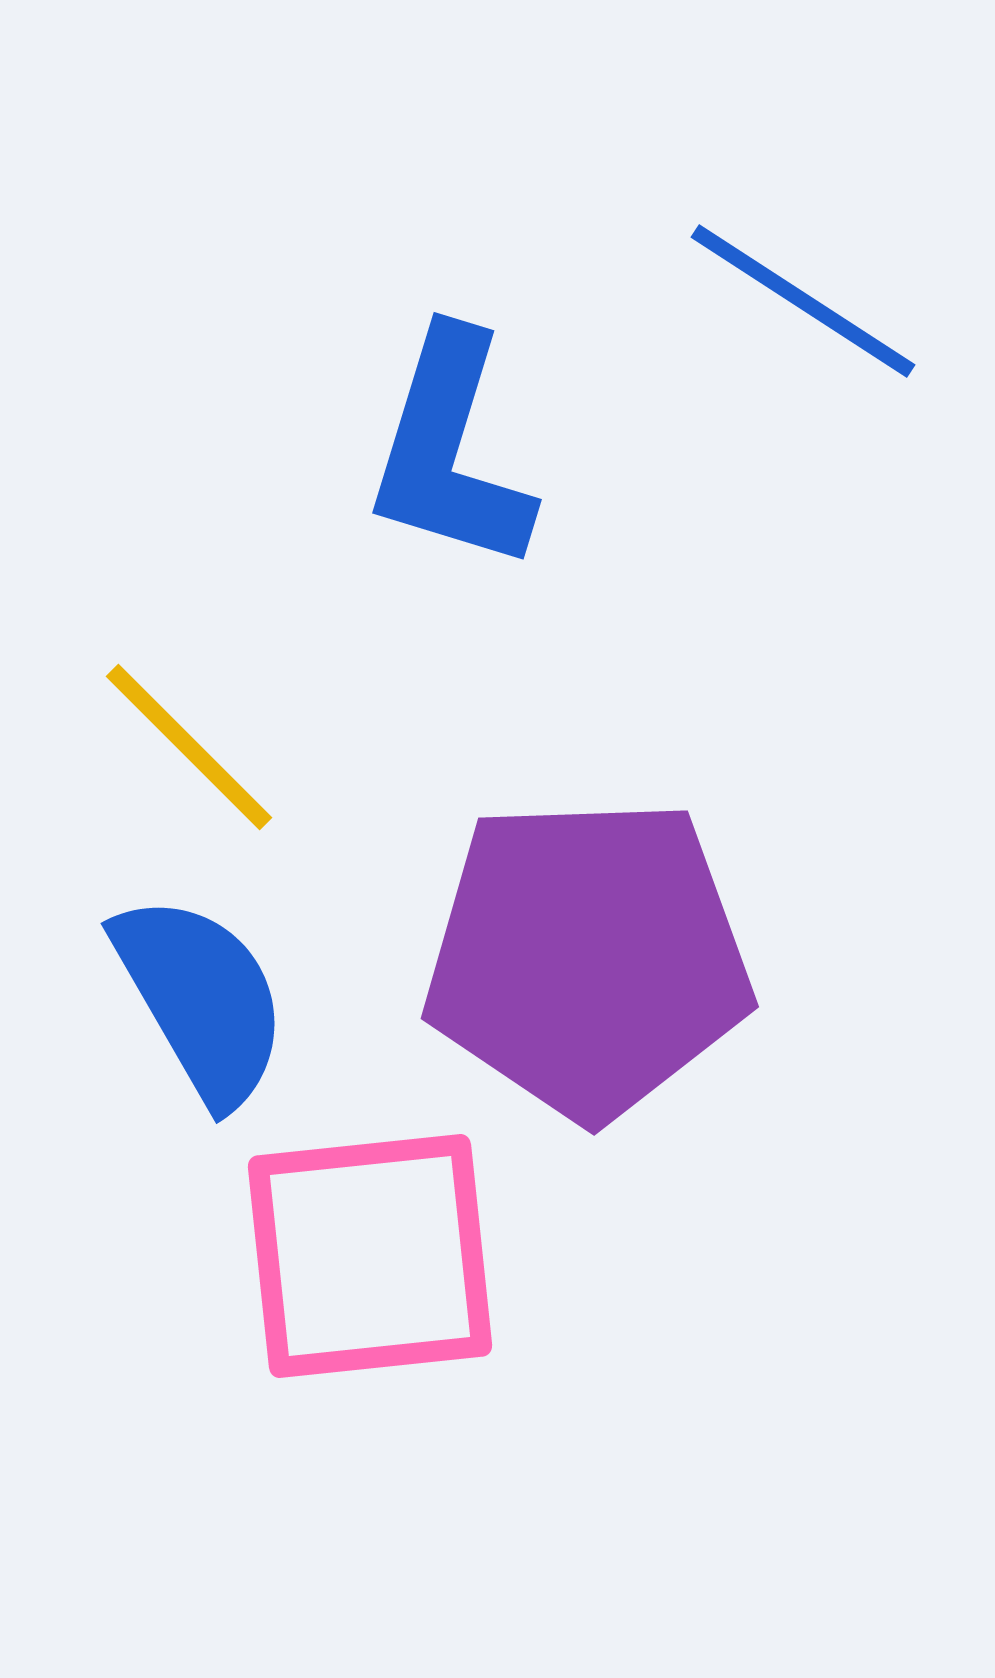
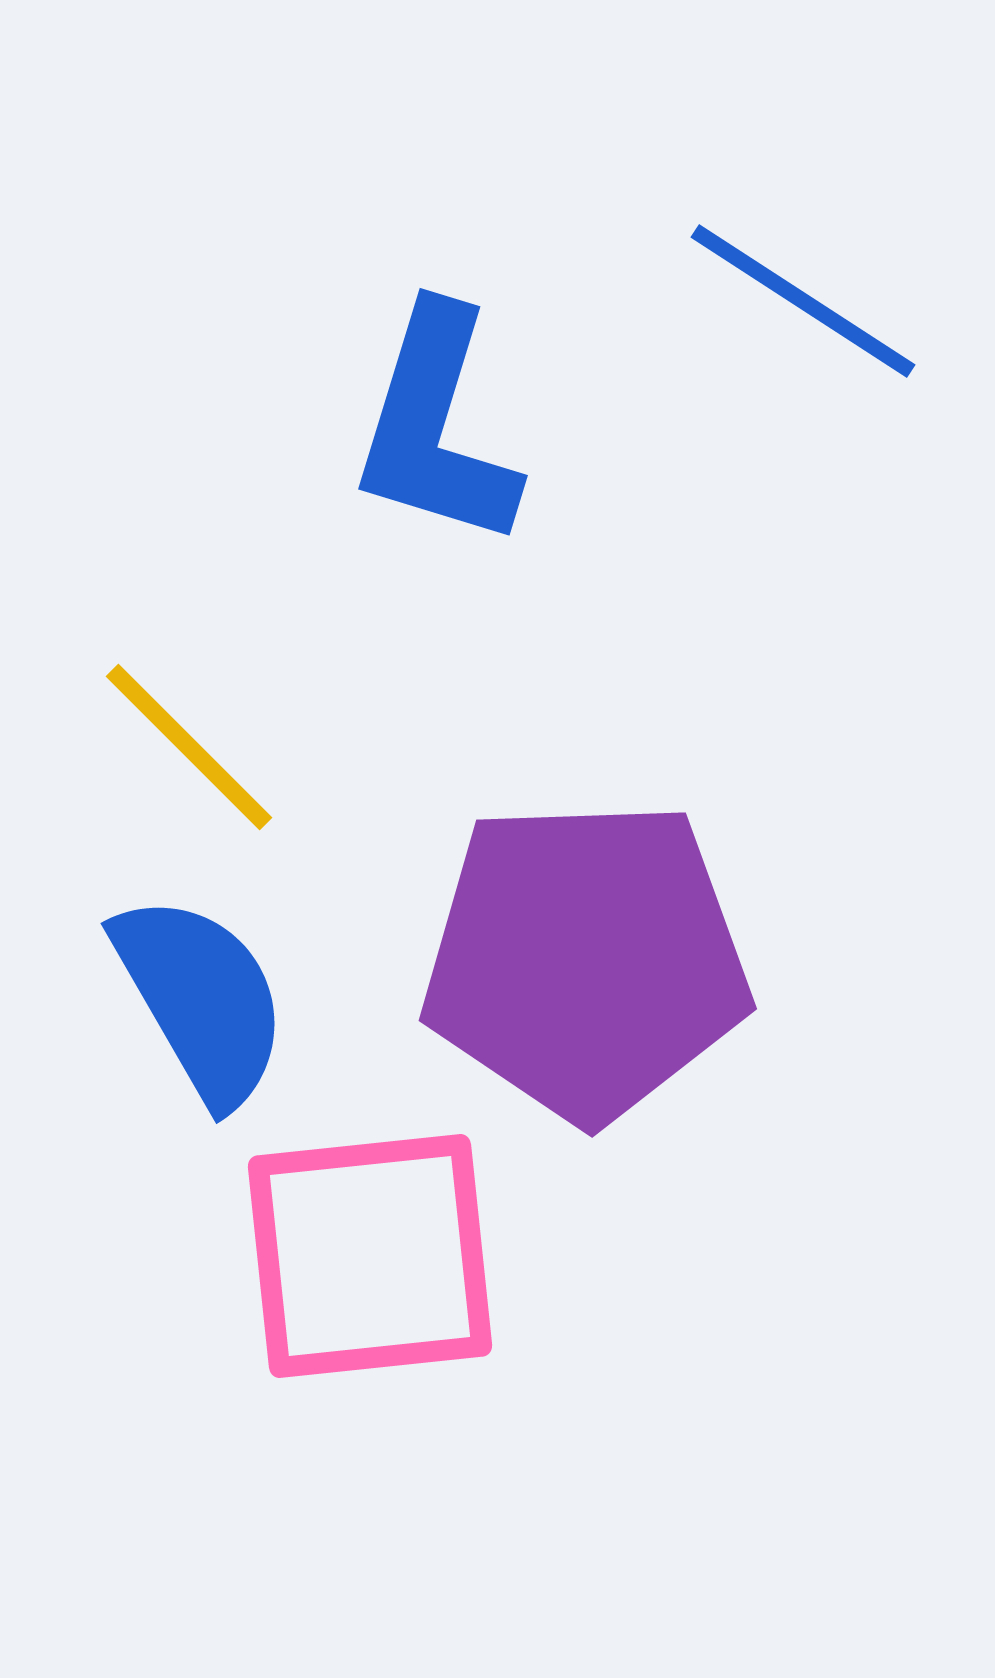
blue L-shape: moved 14 px left, 24 px up
purple pentagon: moved 2 px left, 2 px down
